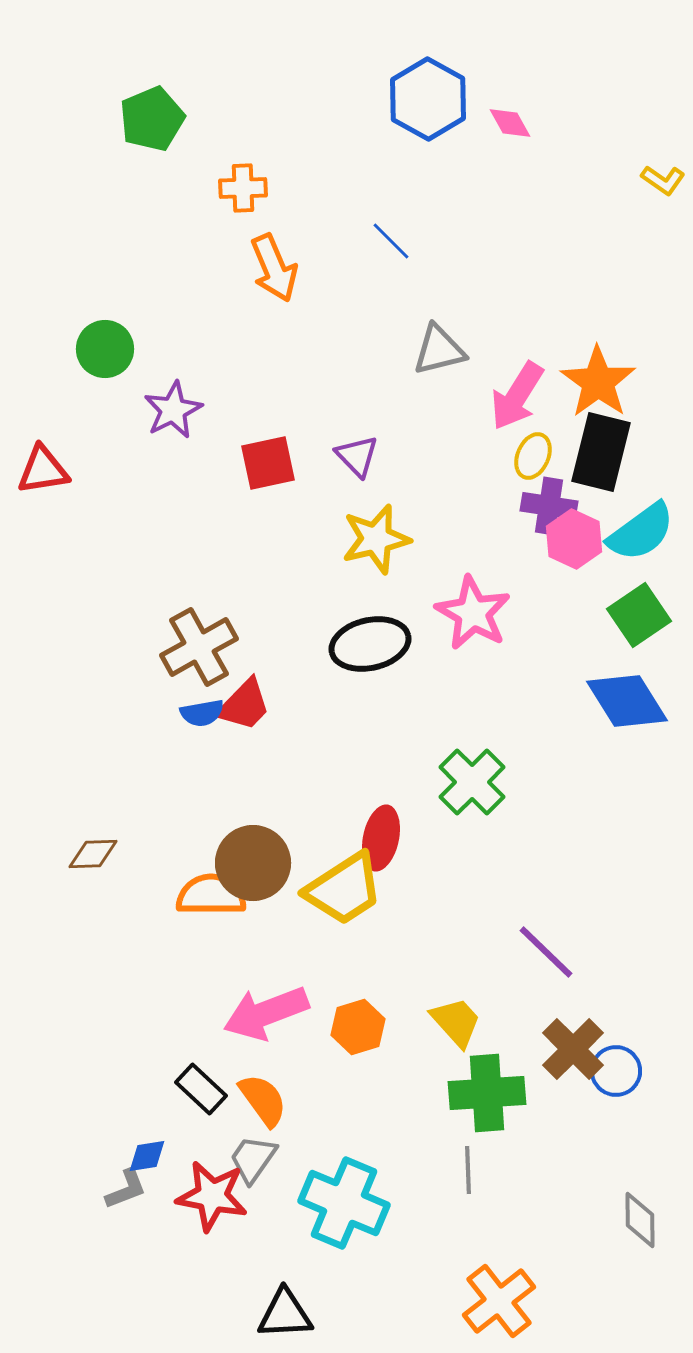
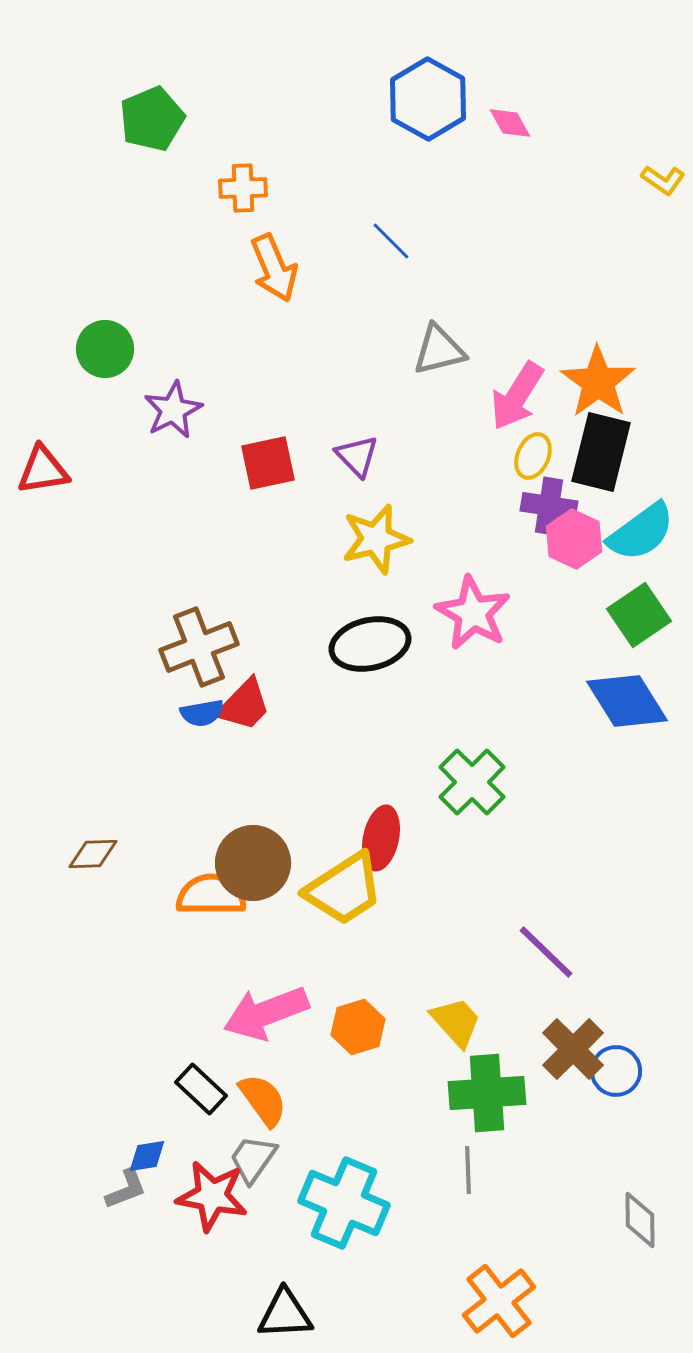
brown cross at (199, 647): rotated 8 degrees clockwise
